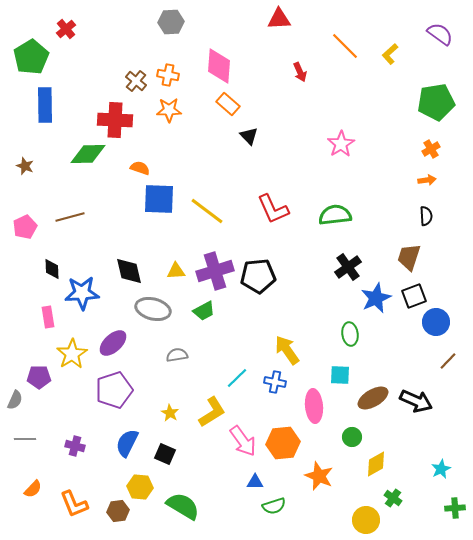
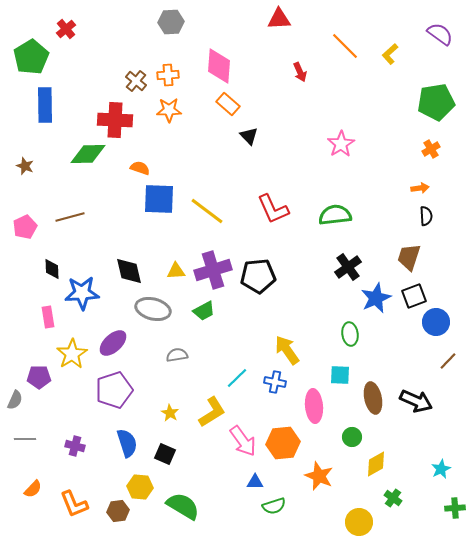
orange cross at (168, 75): rotated 15 degrees counterclockwise
orange arrow at (427, 180): moved 7 px left, 8 px down
purple cross at (215, 271): moved 2 px left, 1 px up
brown ellipse at (373, 398): rotated 72 degrees counterclockwise
blue semicircle at (127, 443): rotated 136 degrees clockwise
yellow circle at (366, 520): moved 7 px left, 2 px down
